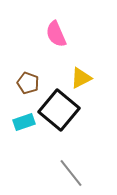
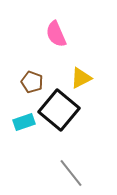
brown pentagon: moved 4 px right, 1 px up
